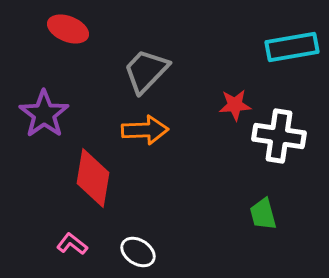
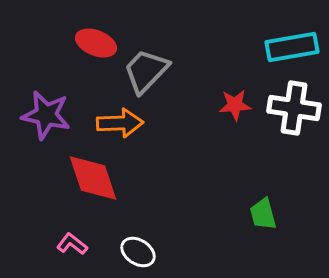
red ellipse: moved 28 px right, 14 px down
purple star: moved 2 px right, 1 px down; rotated 24 degrees counterclockwise
orange arrow: moved 25 px left, 7 px up
white cross: moved 15 px right, 28 px up
red diamond: rotated 28 degrees counterclockwise
